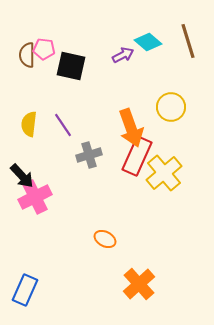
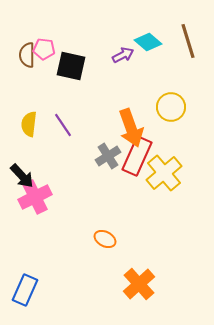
gray cross: moved 19 px right, 1 px down; rotated 15 degrees counterclockwise
